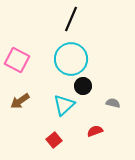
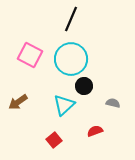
pink square: moved 13 px right, 5 px up
black circle: moved 1 px right
brown arrow: moved 2 px left, 1 px down
